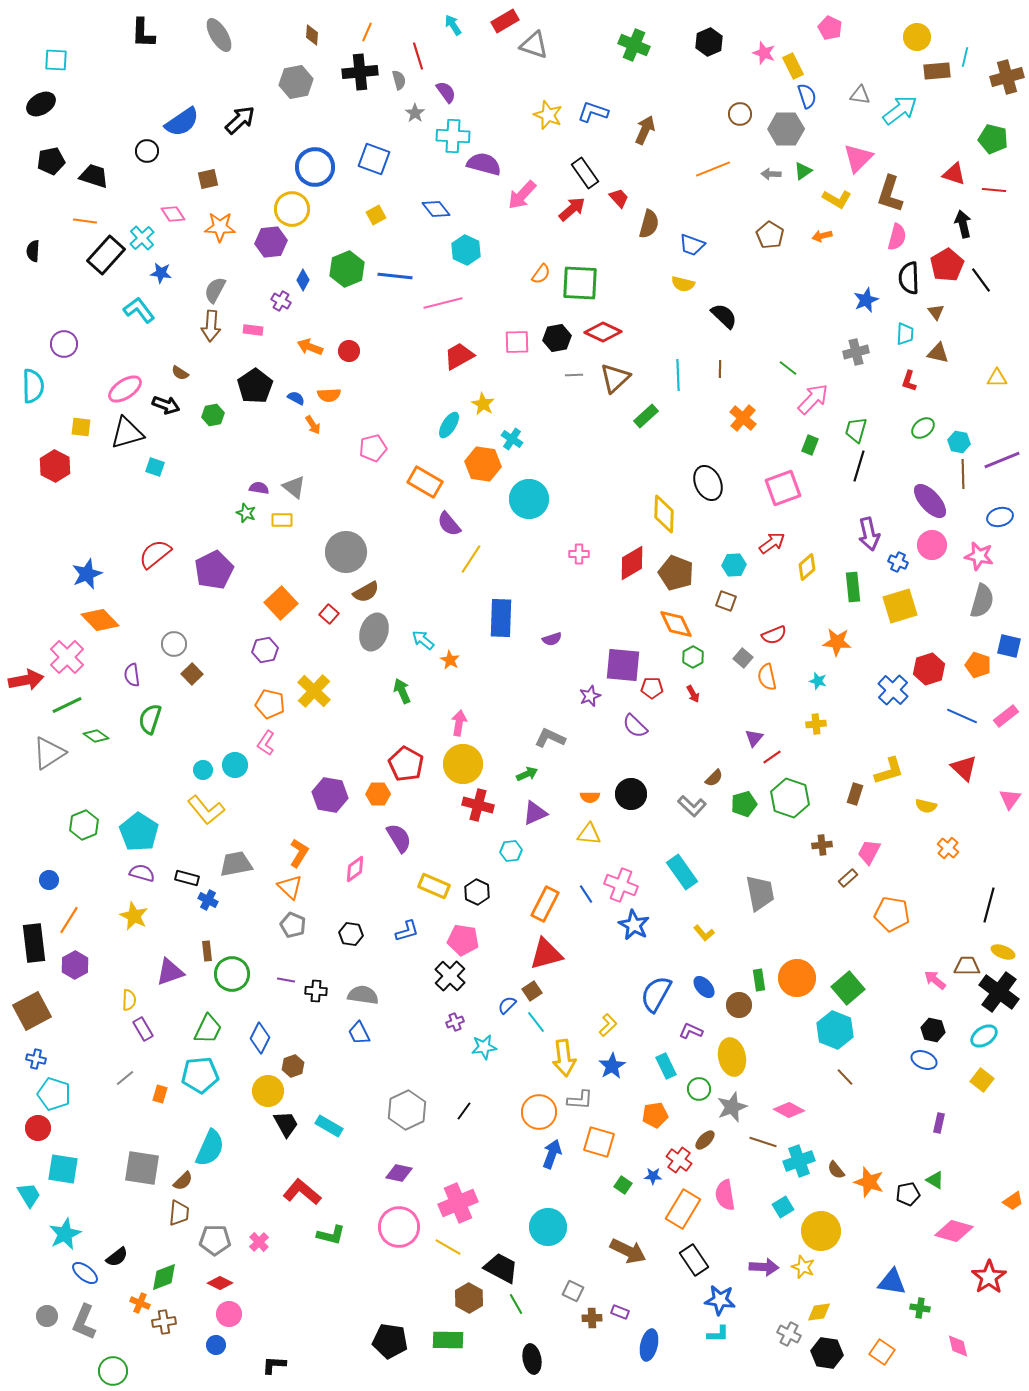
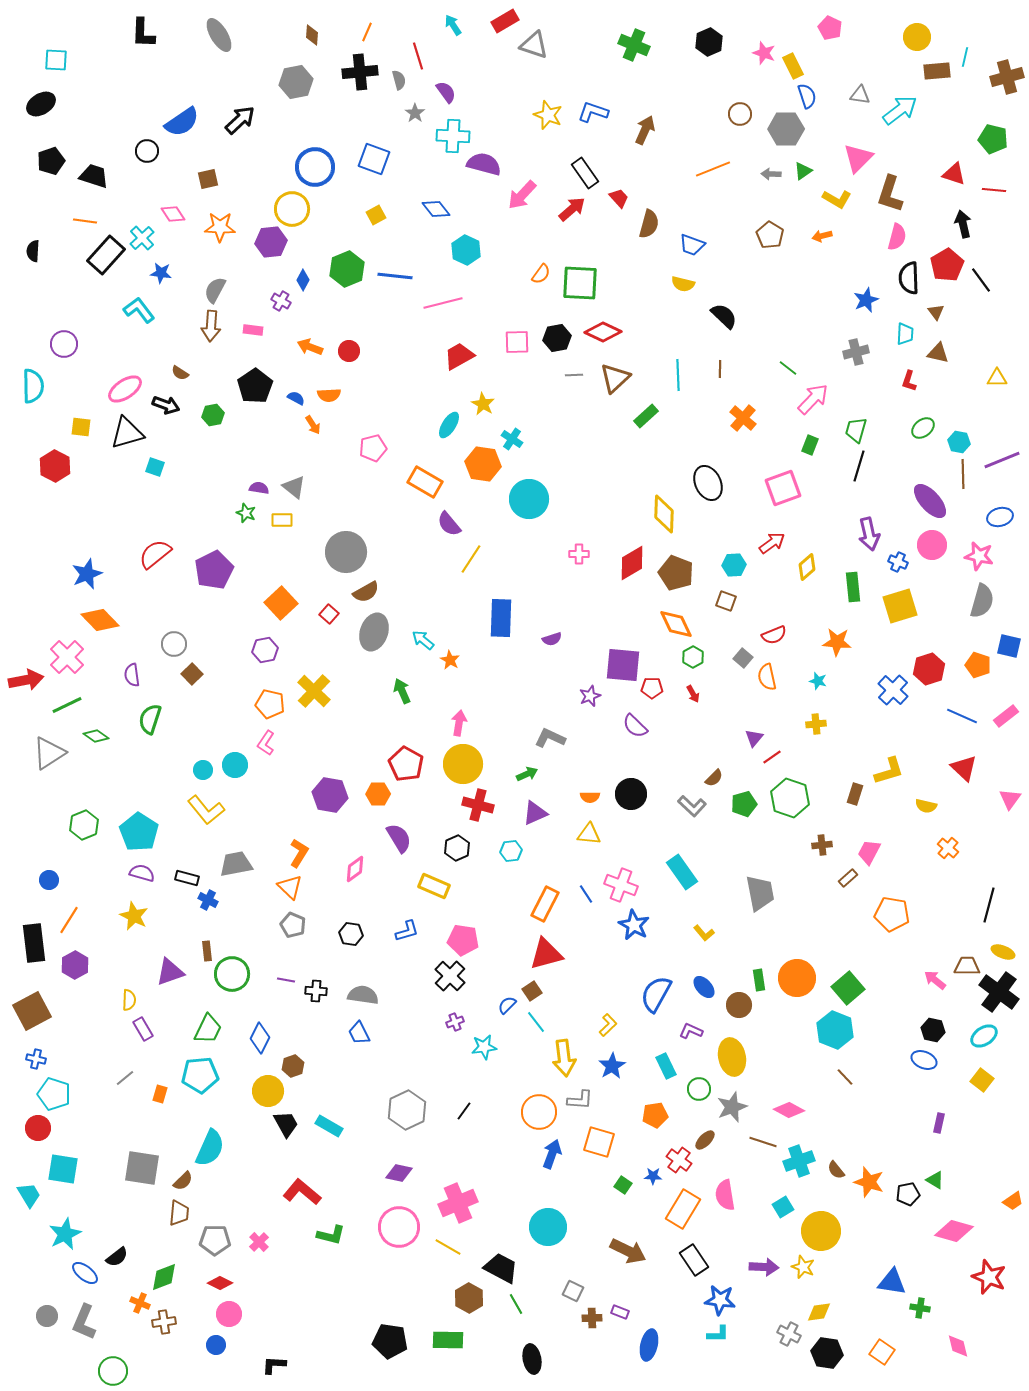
black pentagon at (51, 161): rotated 8 degrees counterclockwise
black hexagon at (477, 892): moved 20 px left, 44 px up; rotated 10 degrees clockwise
red star at (989, 1277): rotated 16 degrees counterclockwise
